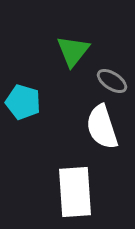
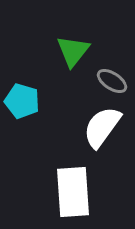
cyan pentagon: moved 1 px left, 1 px up
white semicircle: rotated 54 degrees clockwise
white rectangle: moved 2 px left
